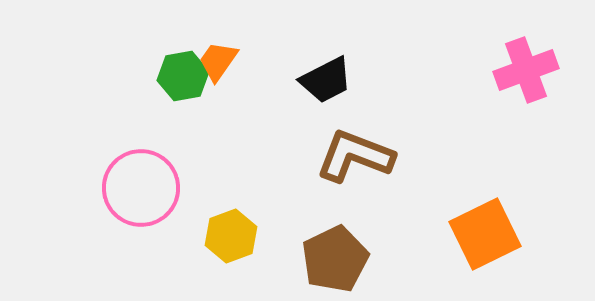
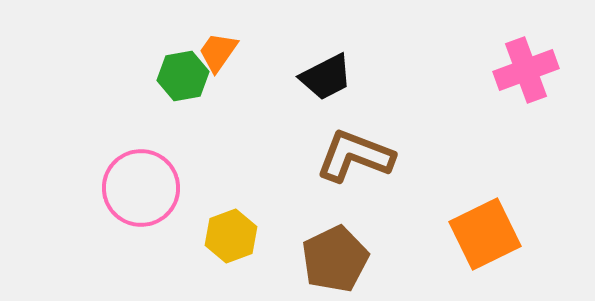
orange trapezoid: moved 9 px up
black trapezoid: moved 3 px up
